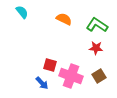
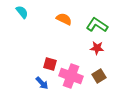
red star: moved 1 px right
red square: moved 1 px up
